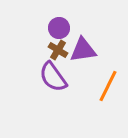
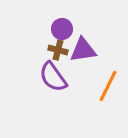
purple circle: moved 3 px right, 1 px down
brown cross: rotated 18 degrees counterclockwise
